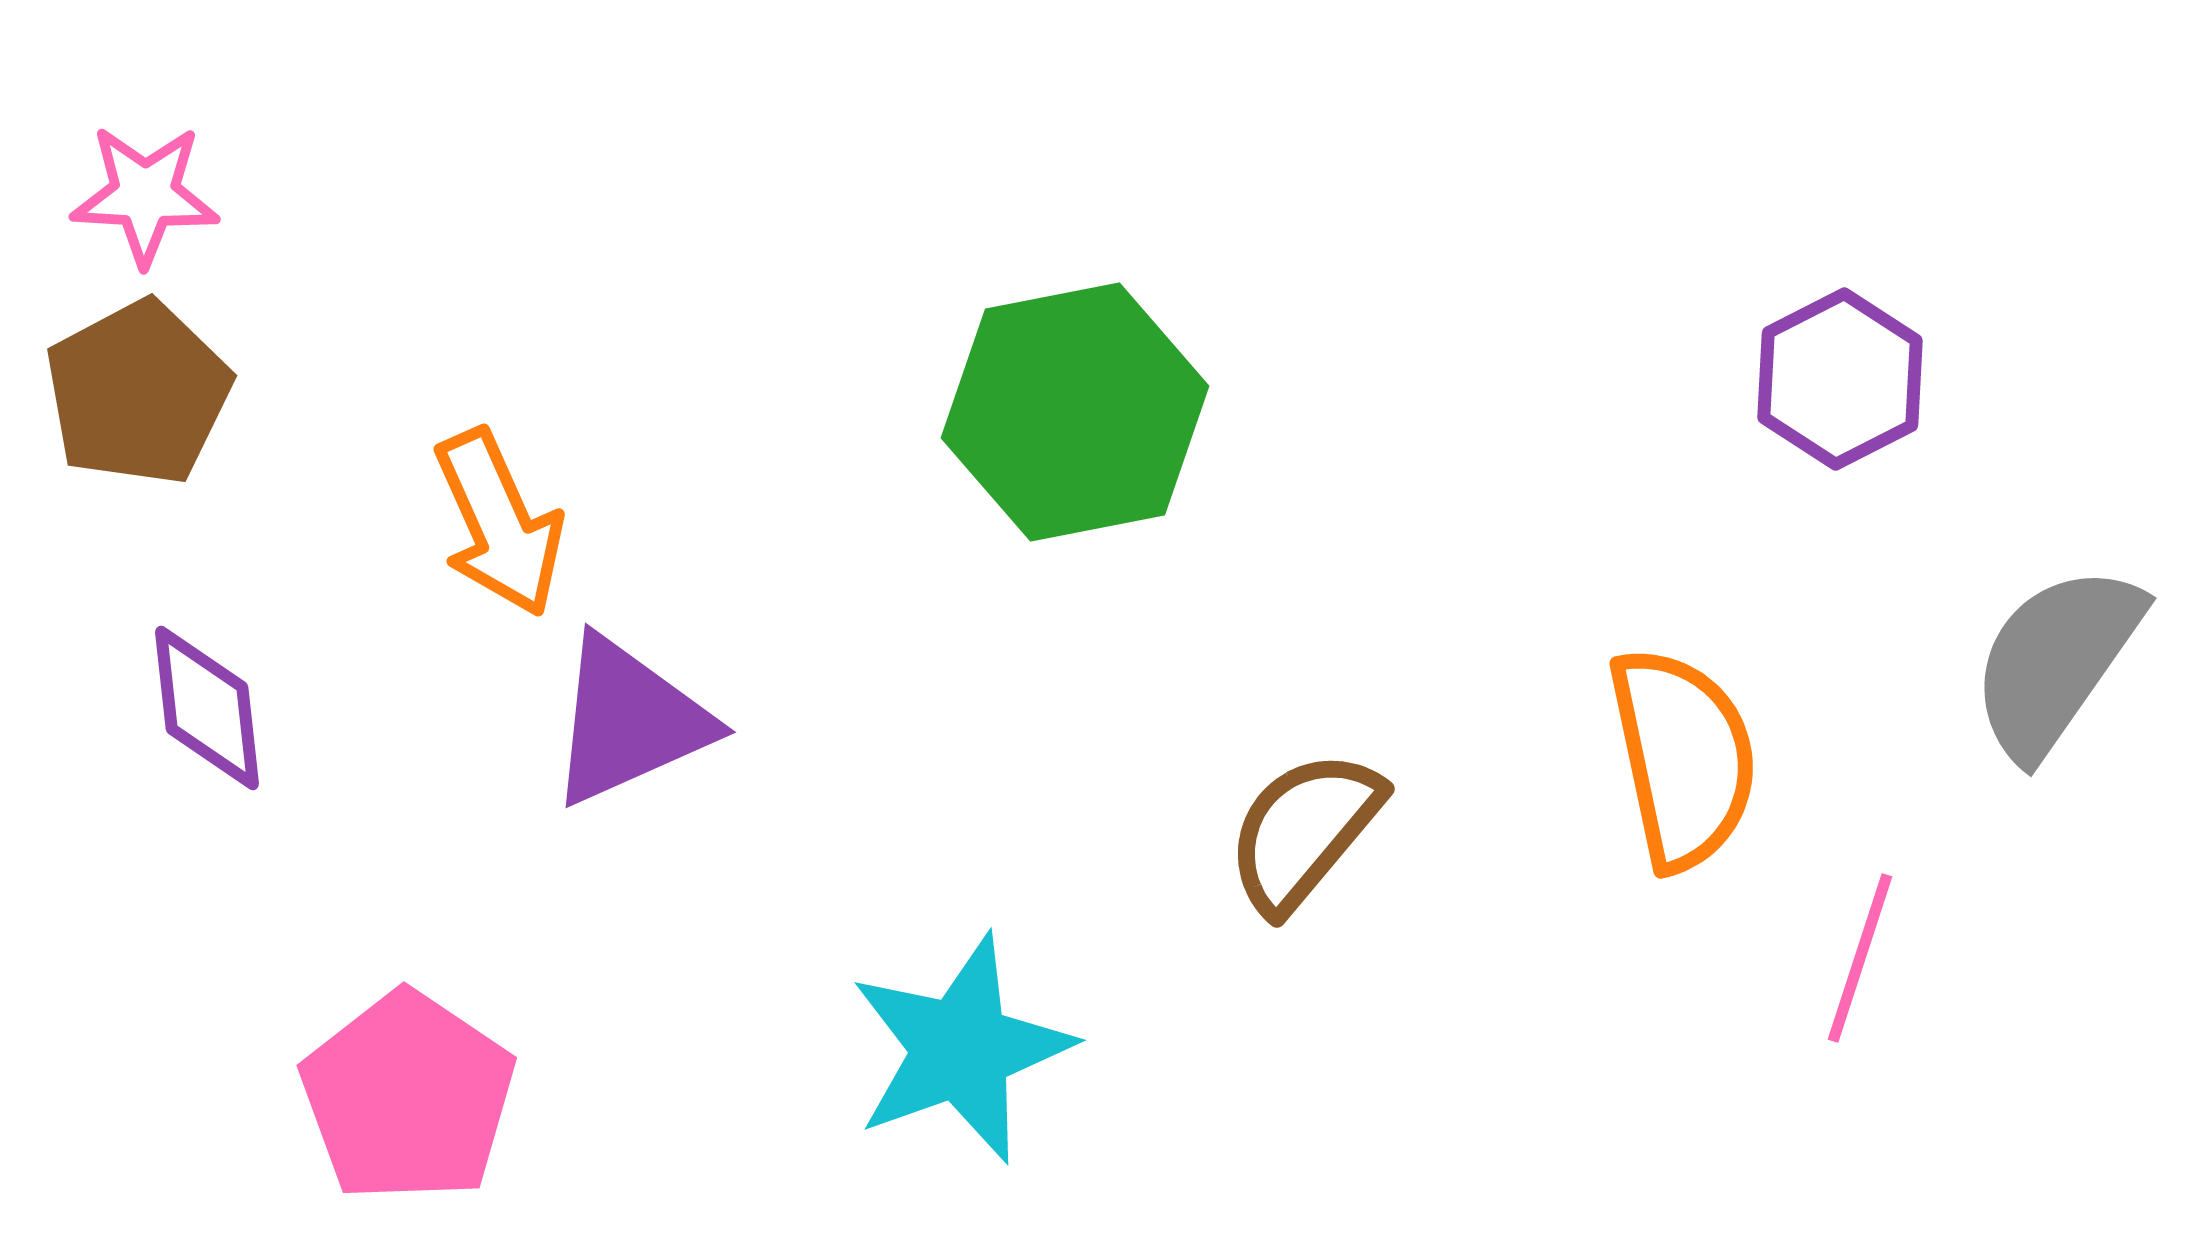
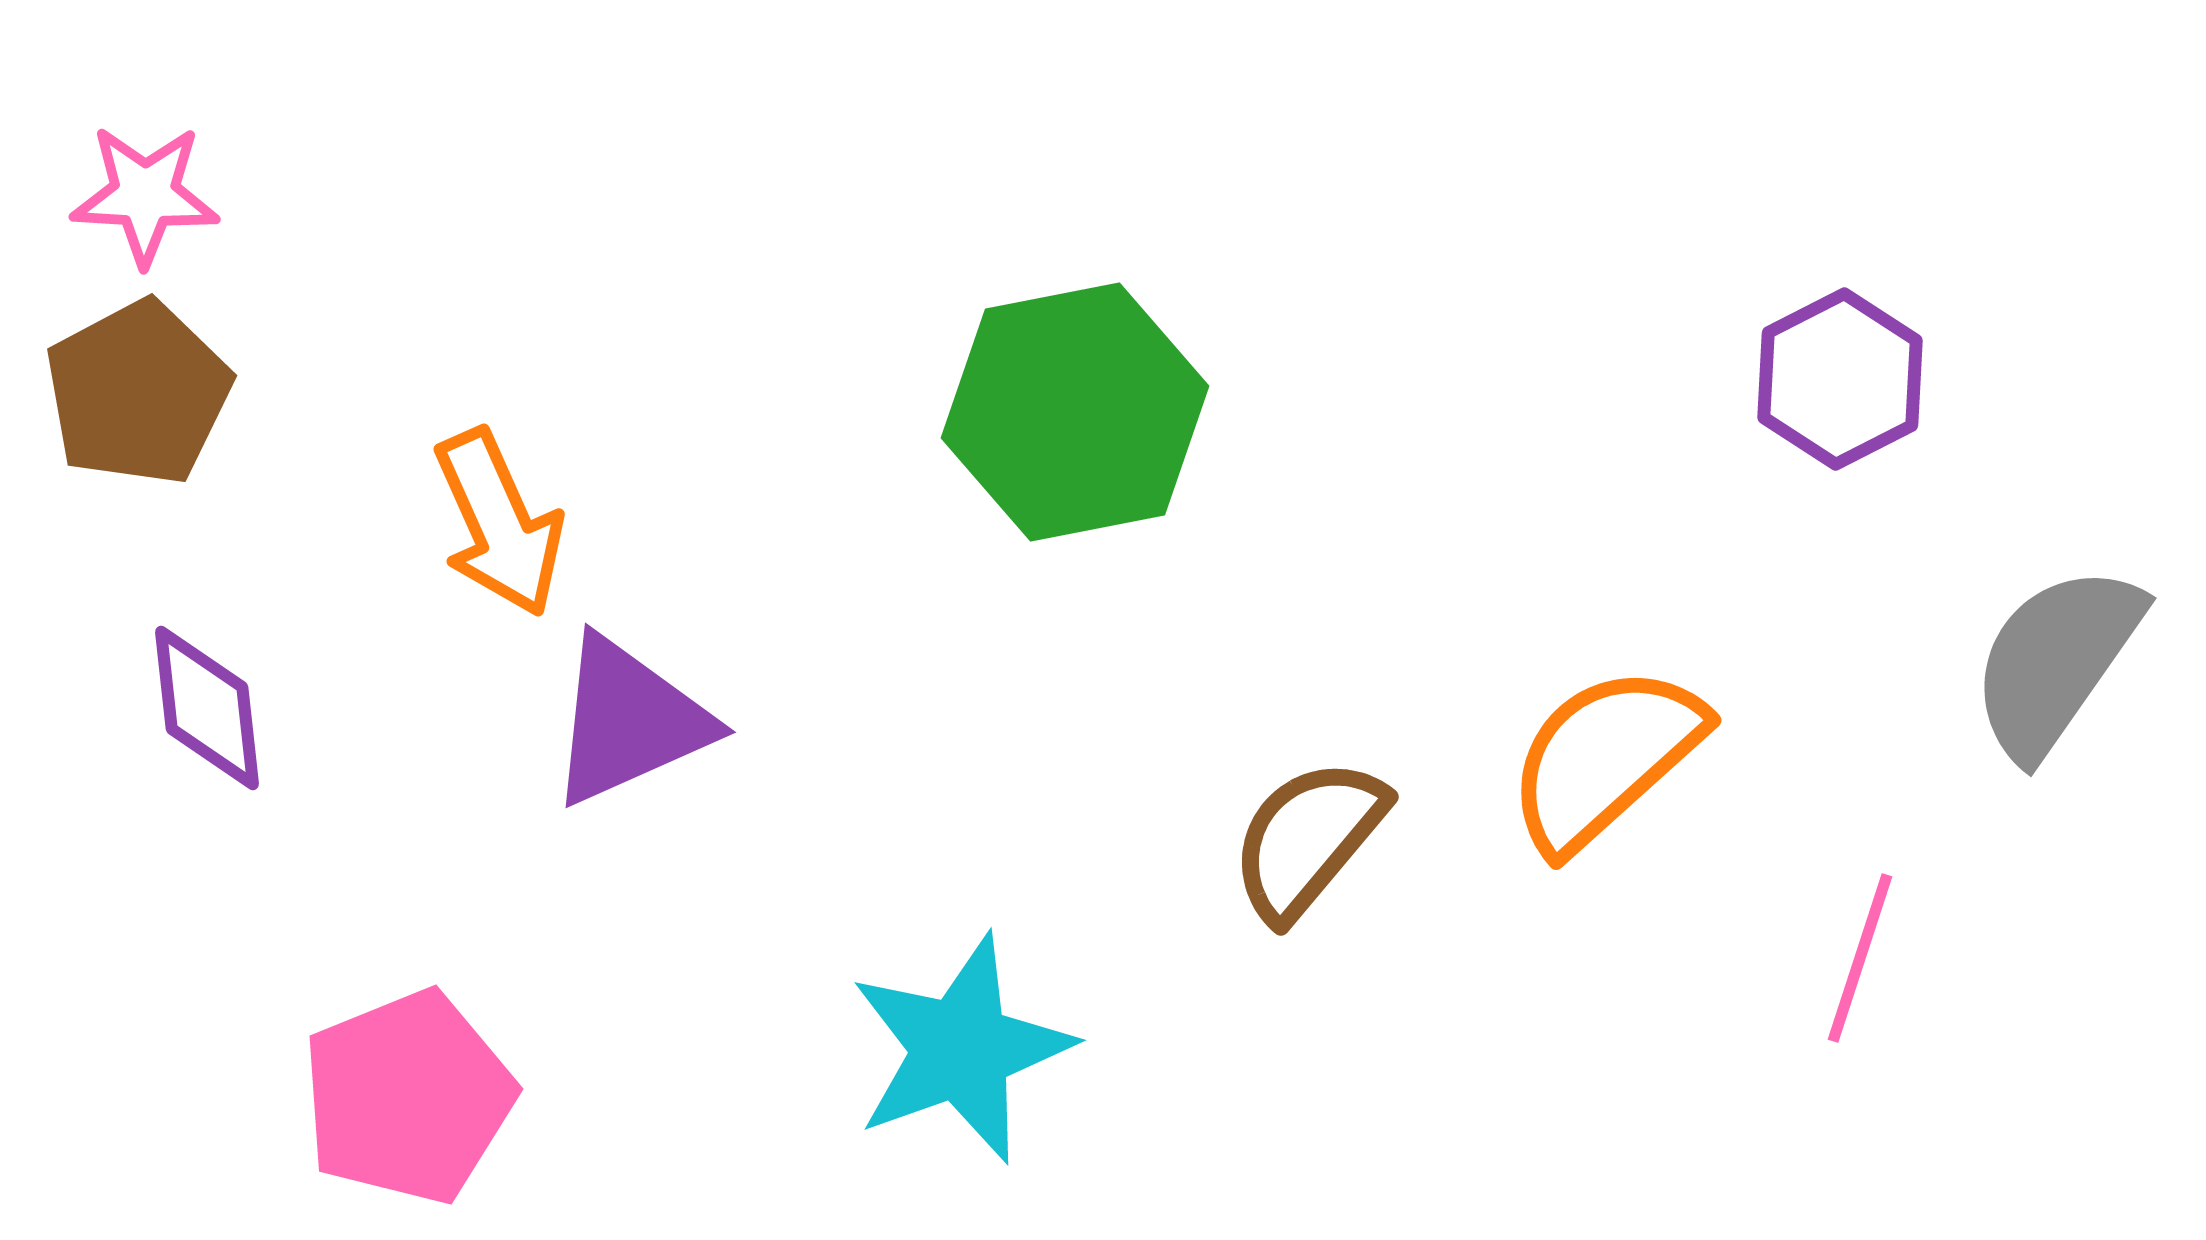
orange semicircle: moved 78 px left; rotated 120 degrees counterclockwise
brown semicircle: moved 4 px right, 8 px down
pink pentagon: rotated 16 degrees clockwise
